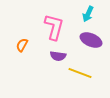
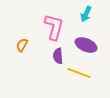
cyan arrow: moved 2 px left
purple ellipse: moved 5 px left, 5 px down
purple semicircle: rotated 77 degrees clockwise
yellow line: moved 1 px left
